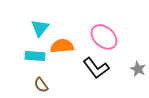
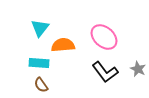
orange semicircle: moved 1 px right, 1 px up
cyan rectangle: moved 4 px right, 7 px down
black L-shape: moved 9 px right, 4 px down
